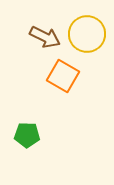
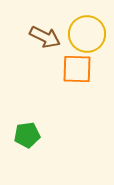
orange square: moved 14 px right, 7 px up; rotated 28 degrees counterclockwise
green pentagon: rotated 10 degrees counterclockwise
